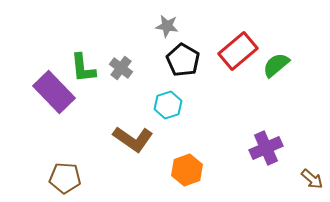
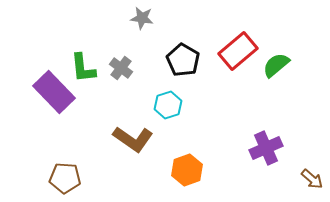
gray star: moved 25 px left, 8 px up
